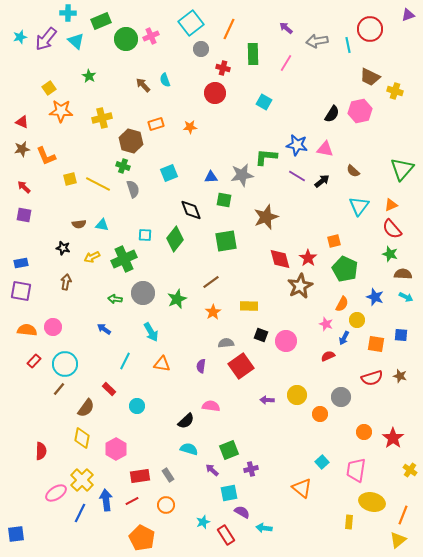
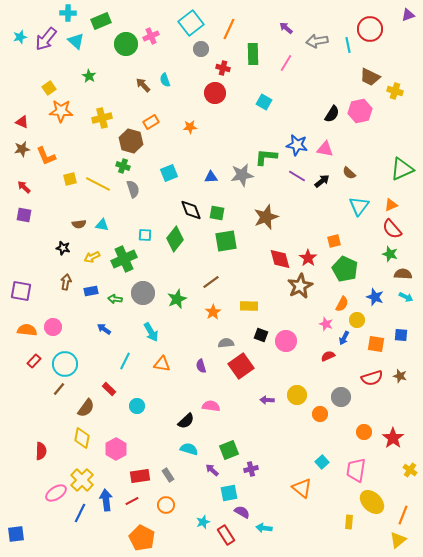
green circle at (126, 39): moved 5 px down
orange rectangle at (156, 124): moved 5 px left, 2 px up; rotated 14 degrees counterclockwise
green triangle at (402, 169): rotated 25 degrees clockwise
brown semicircle at (353, 171): moved 4 px left, 2 px down
green square at (224, 200): moved 7 px left, 13 px down
blue rectangle at (21, 263): moved 70 px right, 28 px down
purple semicircle at (201, 366): rotated 24 degrees counterclockwise
yellow ellipse at (372, 502): rotated 30 degrees clockwise
